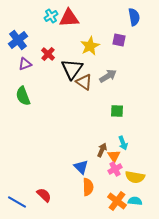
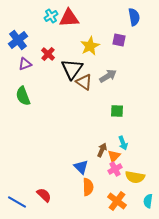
orange triangle: rotated 16 degrees clockwise
cyan semicircle: moved 13 px right; rotated 88 degrees counterclockwise
